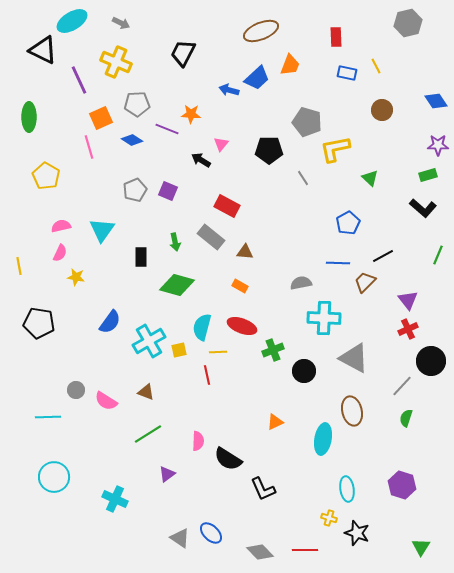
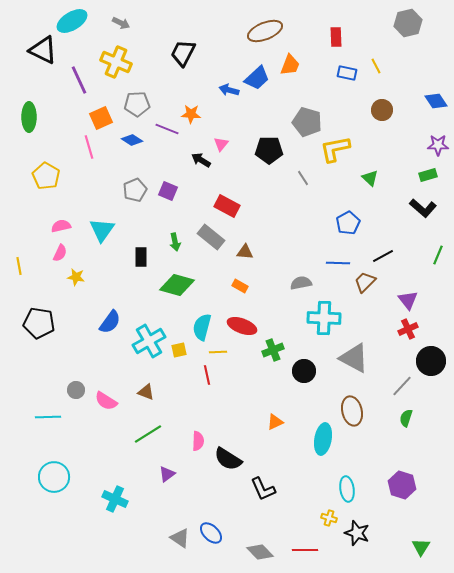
brown ellipse at (261, 31): moved 4 px right
